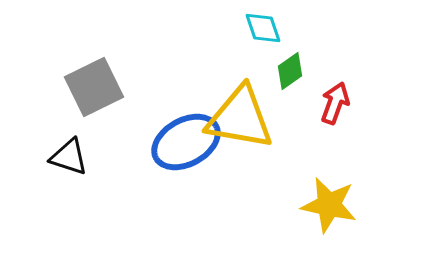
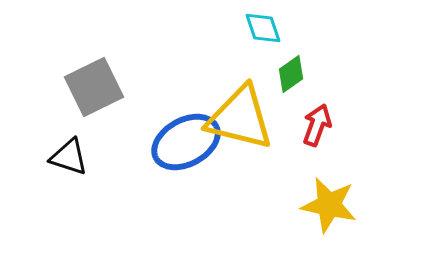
green diamond: moved 1 px right, 3 px down
red arrow: moved 18 px left, 22 px down
yellow triangle: rotated 4 degrees clockwise
